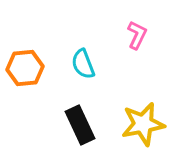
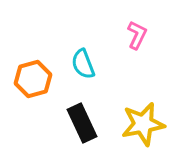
orange hexagon: moved 8 px right, 11 px down; rotated 9 degrees counterclockwise
black rectangle: moved 2 px right, 2 px up
